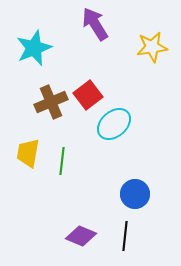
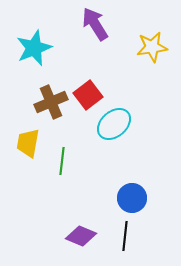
yellow trapezoid: moved 10 px up
blue circle: moved 3 px left, 4 px down
